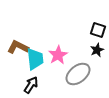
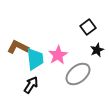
black square: moved 10 px left, 3 px up; rotated 35 degrees clockwise
